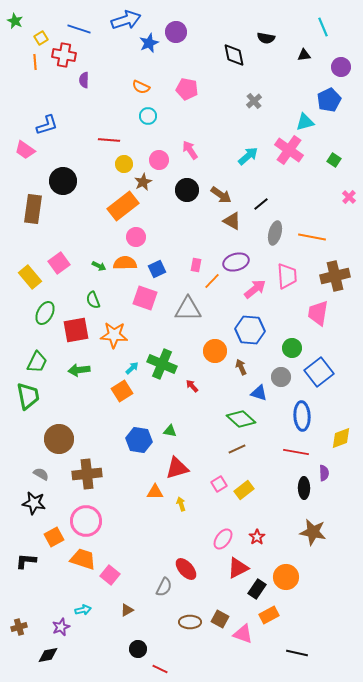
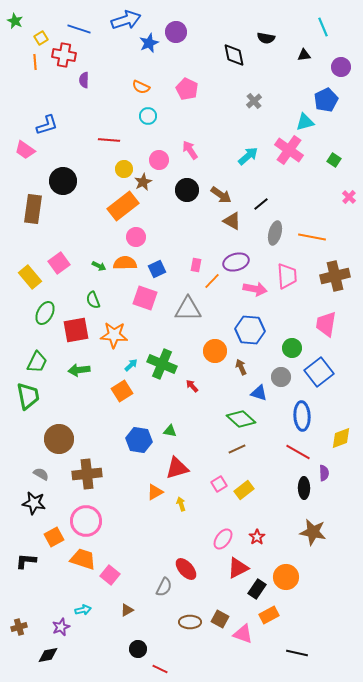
pink pentagon at (187, 89): rotated 15 degrees clockwise
blue pentagon at (329, 100): moved 3 px left
yellow circle at (124, 164): moved 5 px down
pink arrow at (255, 289): rotated 50 degrees clockwise
pink trapezoid at (318, 313): moved 8 px right, 11 px down
cyan arrow at (132, 368): moved 1 px left, 3 px up
red line at (296, 452): moved 2 px right; rotated 20 degrees clockwise
orange triangle at (155, 492): rotated 30 degrees counterclockwise
